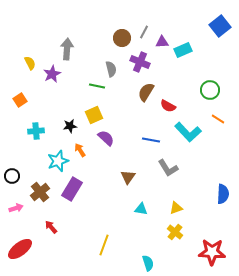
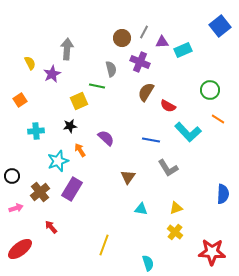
yellow square: moved 15 px left, 14 px up
